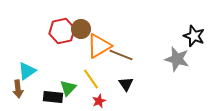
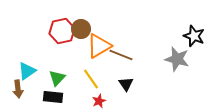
green triangle: moved 11 px left, 10 px up
